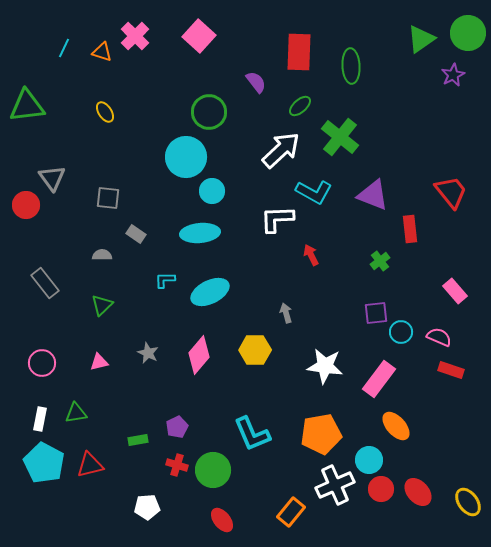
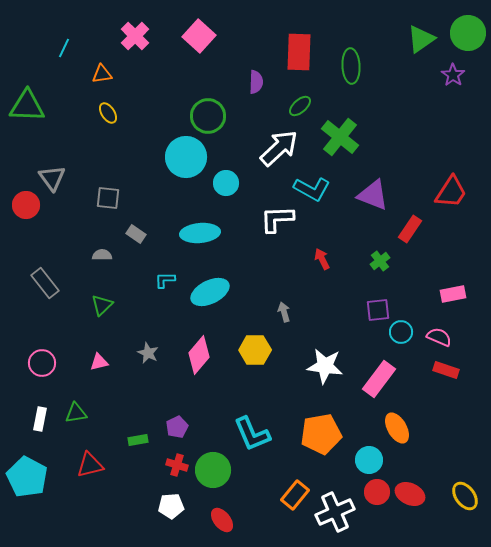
orange triangle at (102, 52): moved 22 px down; rotated 25 degrees counterclockwise
purple star at (453, 75): rotated 10 degrees counterclockwise
purple semicircle at (256, 82): rotated 40 degrees clockwise
green triangle at (27, 106): rotated 9 degrees clockwise
yellow ellipse at (105, 112): moved 3 px right, 1 px down
green circle at (209, 112): moved 1 px left, 4 px down
white arrow at (281, 150): moved 2 px left, 2 px up
cyan circle at (212, 191): moved 14 px right, 8 px up
cyan L-shape at (314, 192): moved 2 px left, 3 px up
red trapezoid at (451, 192): rotated 72 degrees clockwise
red rectangle at (410, 229): rotated 40 degrees clockwise
red arrow at (311, 255): moved 11 px right, 4 px down
pink rectangle at (455, 291): moved 2 px left, 3 px down; rotated 60 degrees counterclockwise
gray arrow at (286, 313): moved 2 px left, 1 px up
purple square at (376, 313): moved 2 px right, 3 px up
red rectangle at (451, 370): moved 5 px left
orange ellipse at (396, 426): moved 1 px right, 2 px down; rotated 12 degrees clockwise
cyan pentagon at (44, 463): moved 17 px left, 14 px down
white cross at (335, 485): moved 27 px down
red circle at (381, 489): moved 4 px left, 3 px down
red ellipse at (418, 492): moved 8 px left, 2 px down; rotated 24 degrees counterclockwise
yellow ellipse at (468, 502): moved 3 px left, 6 px up
white pentagon at (147, 507): moved 24 px right, 1 px up
orange rectangle at (291, 512): moved 4 px right, 17 px up
